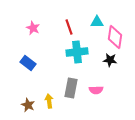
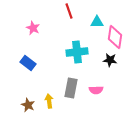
red line: moved 16 px up
